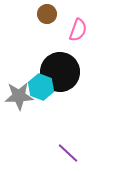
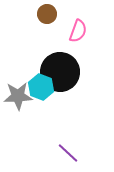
pink semicircle: moved 1 px down
gray star: moved 1 px left
